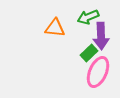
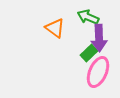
green arrow: rotated 45 degrees clockwise
orange triangle: rotated 30 degrees clockwise
purple arrow: moved 2 px left, 2 px down
